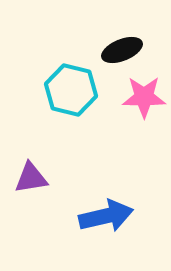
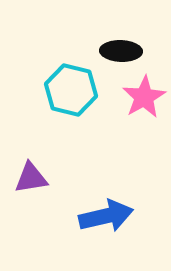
black ellipse: moved 1 px left, 1 px down; rotated 24 degrees clockwise
pink star: rotated 30 degrees counterclockwise
